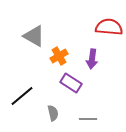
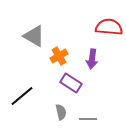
gray semicircle: moved 8 px right, 1 px up
